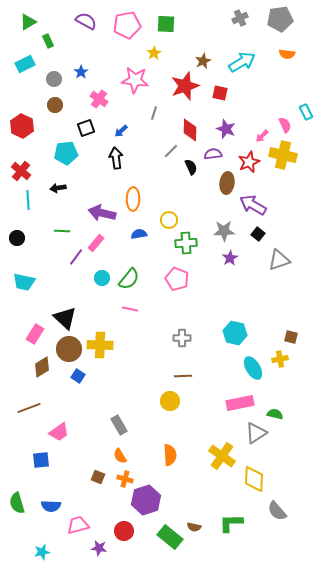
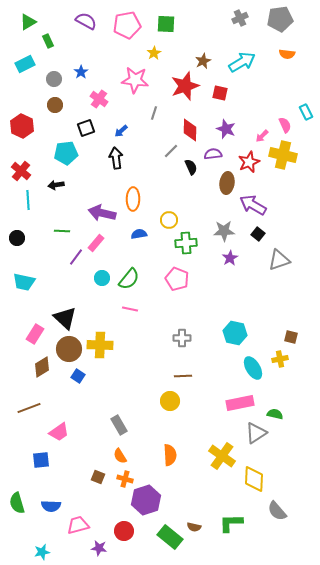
black arrow at (58, 188): moved 2 px left, 3 px up
